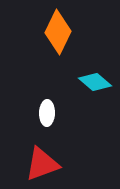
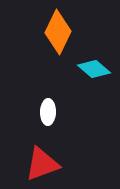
cyan diamond: moved 1 px left, 13 px up
white ellipse: moved 1 px right, 1 px up
